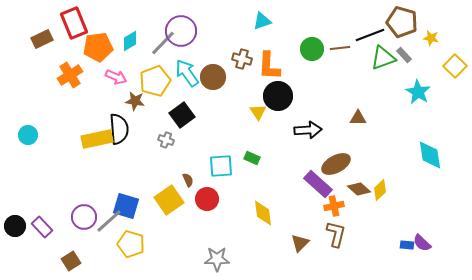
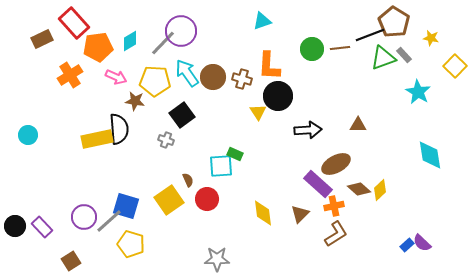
brown pentagon at (402, 22): moved 8 px left; rotated 16 degrees clockwise
red rectangle at (74, 23): rotated 20 degrees counterclockwise
brown cross at (242, 59): moved 20 px down
yellow pentagon at (155, 81): rotated 24 degrees clockwise
brown triangle at (358, 118): moved 7 px down
green rectangle at (252, 158): moved 17 px left, 4 px up
brown L-shape at (336, 234): rotated 44 degrees clockwise
brown triangle at (300, 243): moved 29 px up
blue rectangle at (407, 245): rotated 48 degrees counterclockwise
